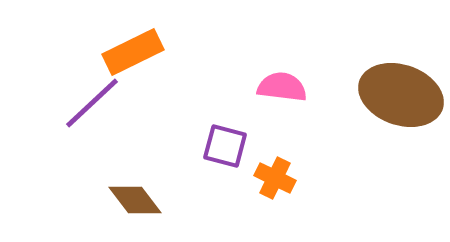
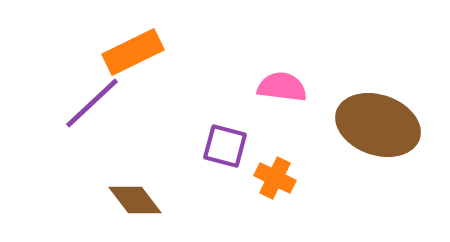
brown ellipse: moved 23 px left, 30 px down
